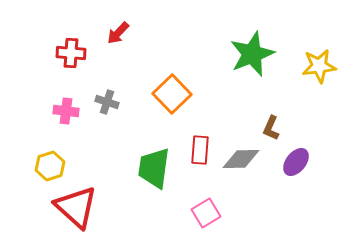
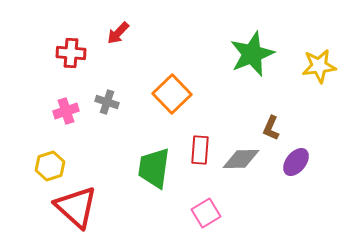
pink cross: rotated 25 degrees counterclockwise
